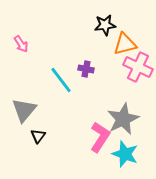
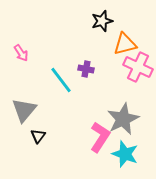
black star: moved 3 px left, 4 px up; rotated 10 degrees counterclockwise
pink arrow: moved 9 px down
